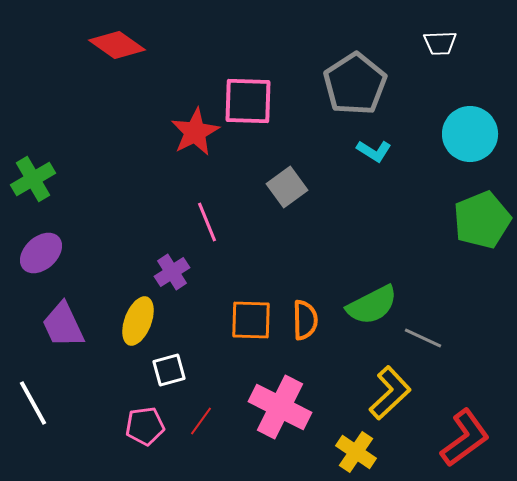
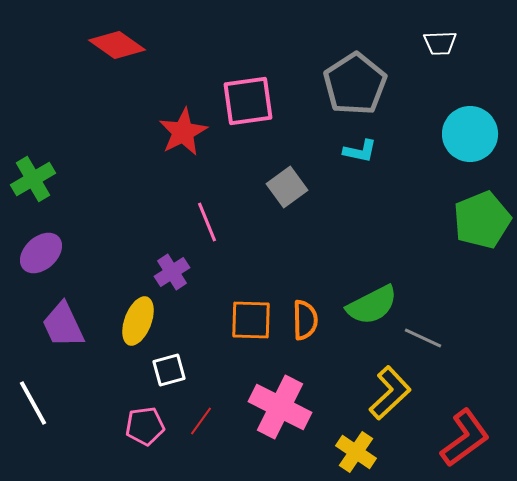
pink square: rotated 10 degrees counterclockwise
red star: moved 12 px left
cyan L-shape: moved 14 px left; rotated 20 degrees counterclockwise
